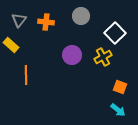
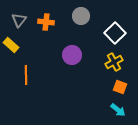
yellow cross: moved 11 px right, 5 px down
